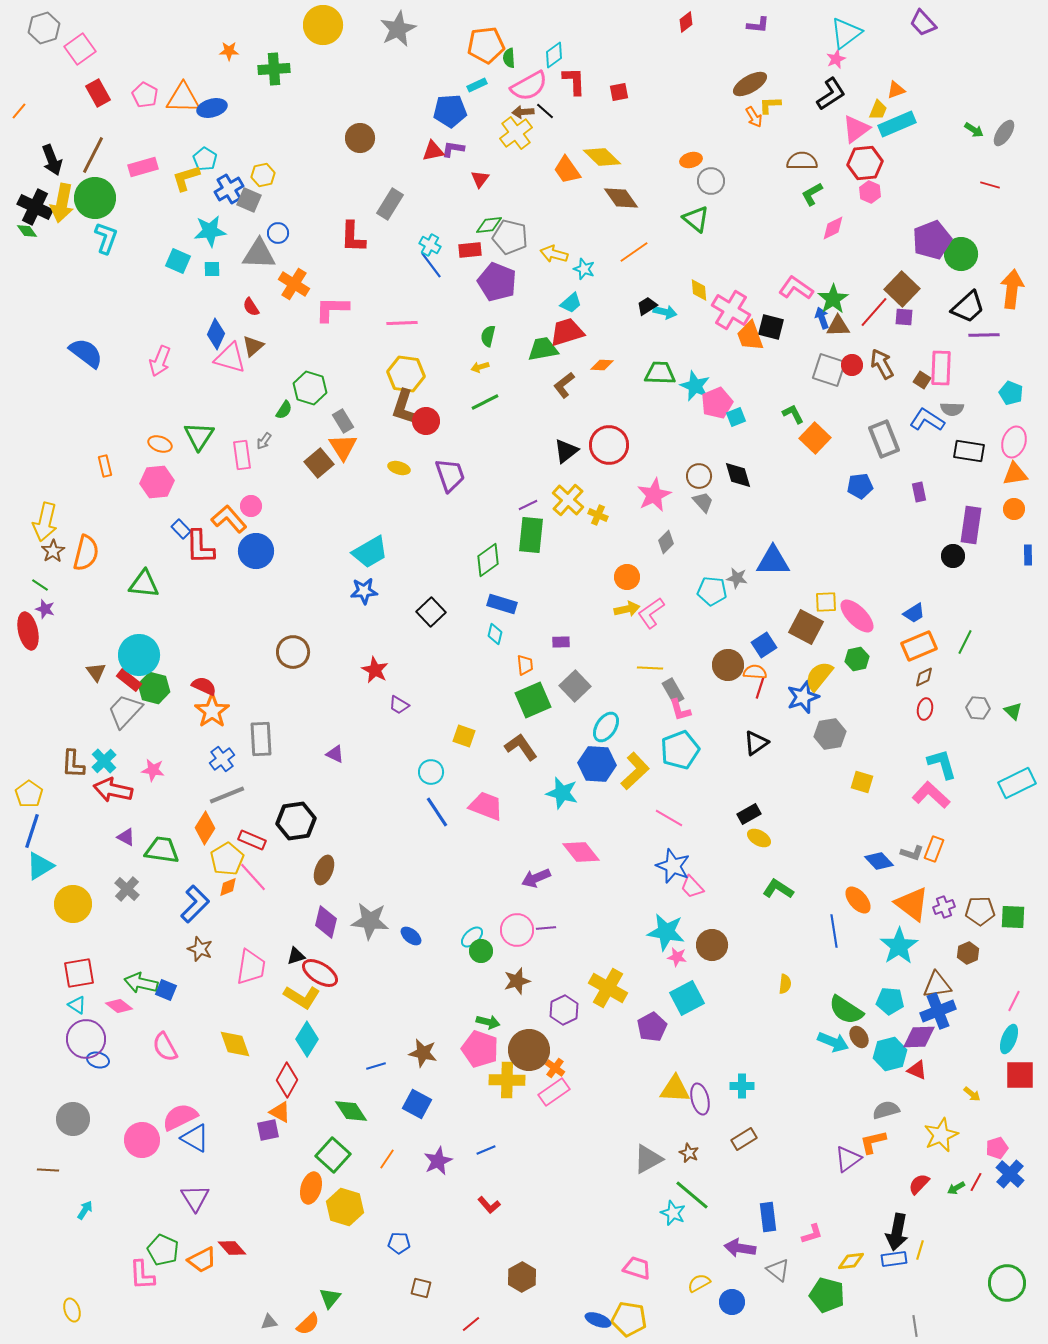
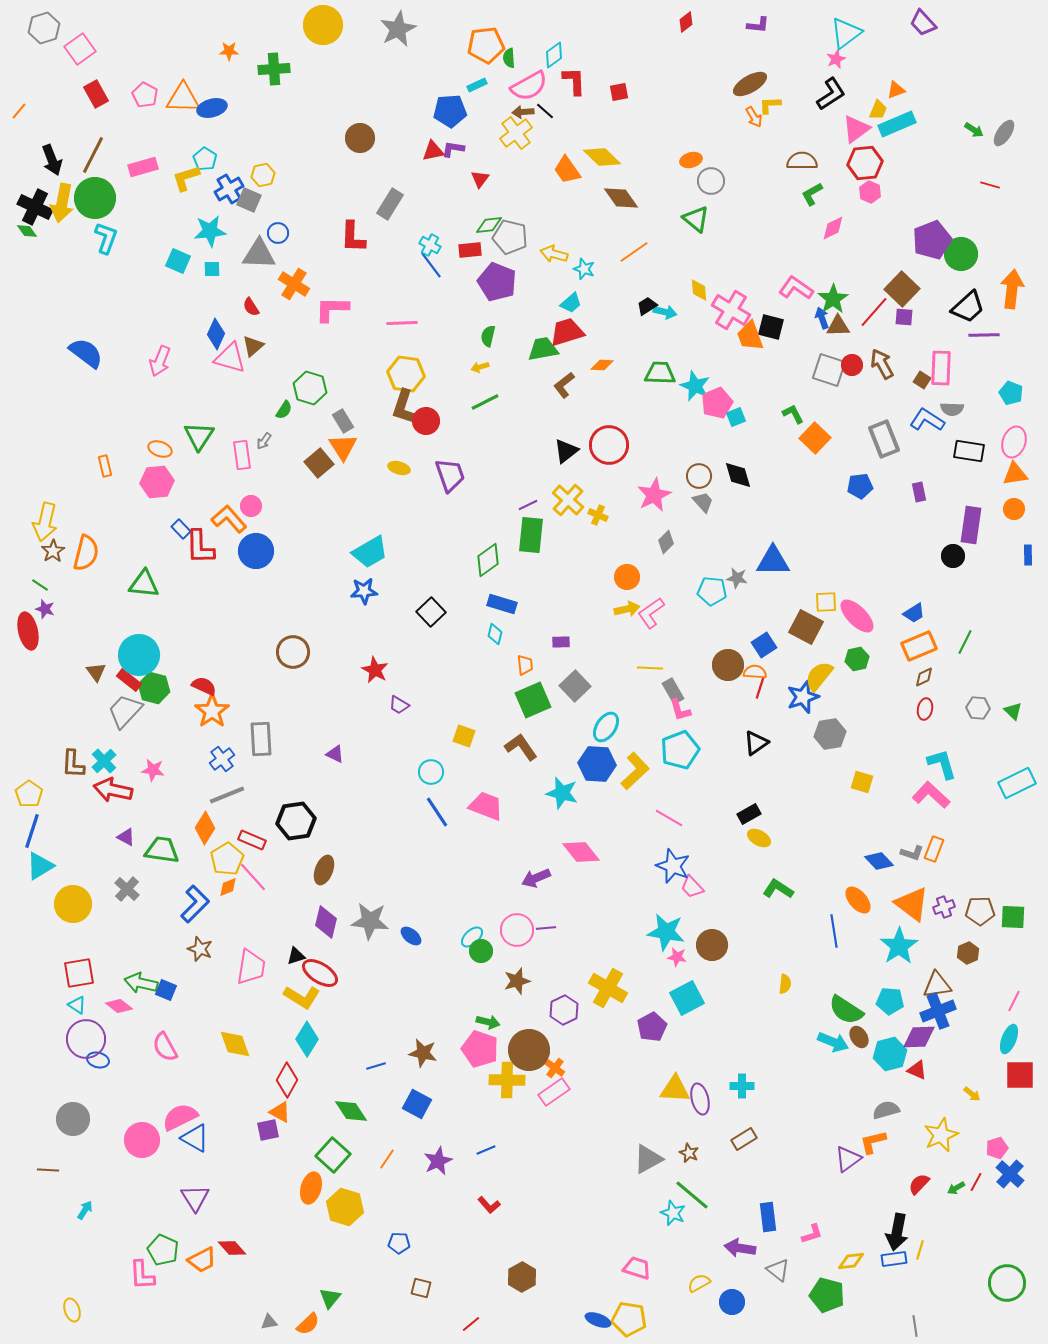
red rectangle at (98, 93): moved 2 px left, 1 px down
orange ellipse at (160, 444): moved 5 px down
